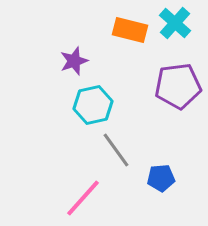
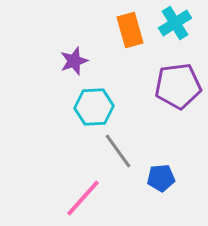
cyan cross: rotated 16 degrees clockwise
orange rectangle: rotated 60 degrees clockwise
cyan hexagon: moved 1 px right, 2 px down; rotated 9 degrees clockwise
gray line: moved 2 px right, 1 px down
